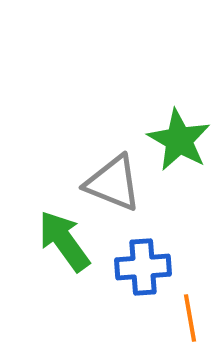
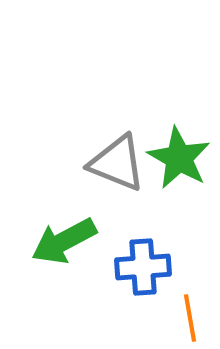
green star: moved 18 px down
gray triangle: moved 4 px right, 20 px up
green arrow: rotated 82 degrees counterclockwise
